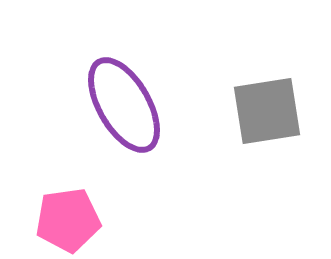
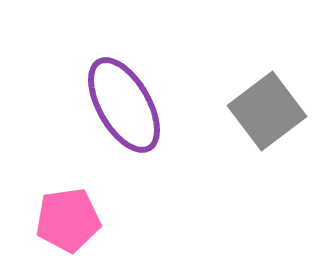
gray square: rotated 28 degrees counterclockwise
